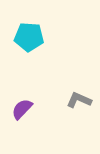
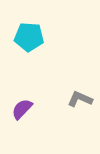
gray L-shape: moved 1 px right, 1 px up
